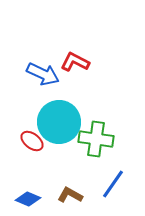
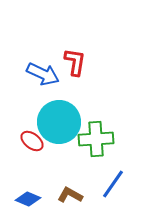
red L-shape: rotated 72 degrees clockwise
green cross: rotated 12 degrees counterclockwise
